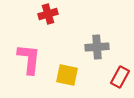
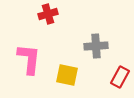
gray cross: moved 1 px left, 1 px up
